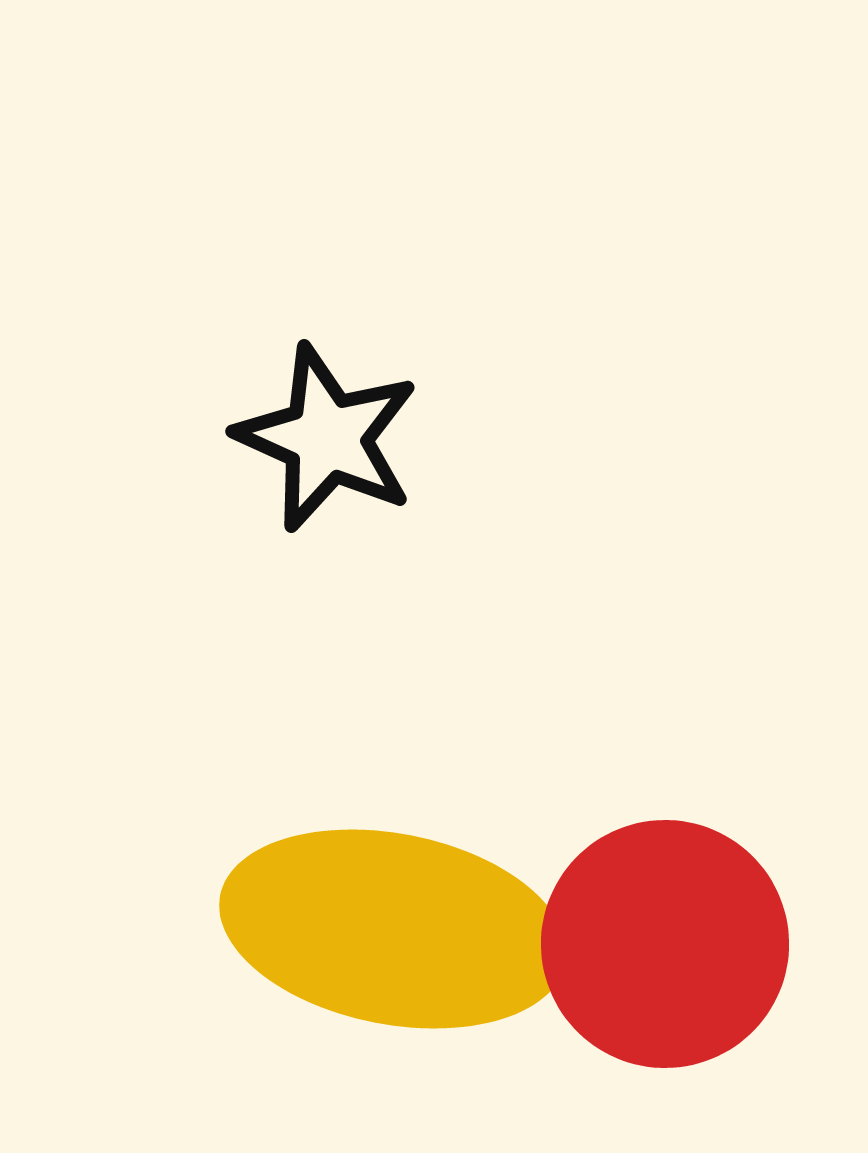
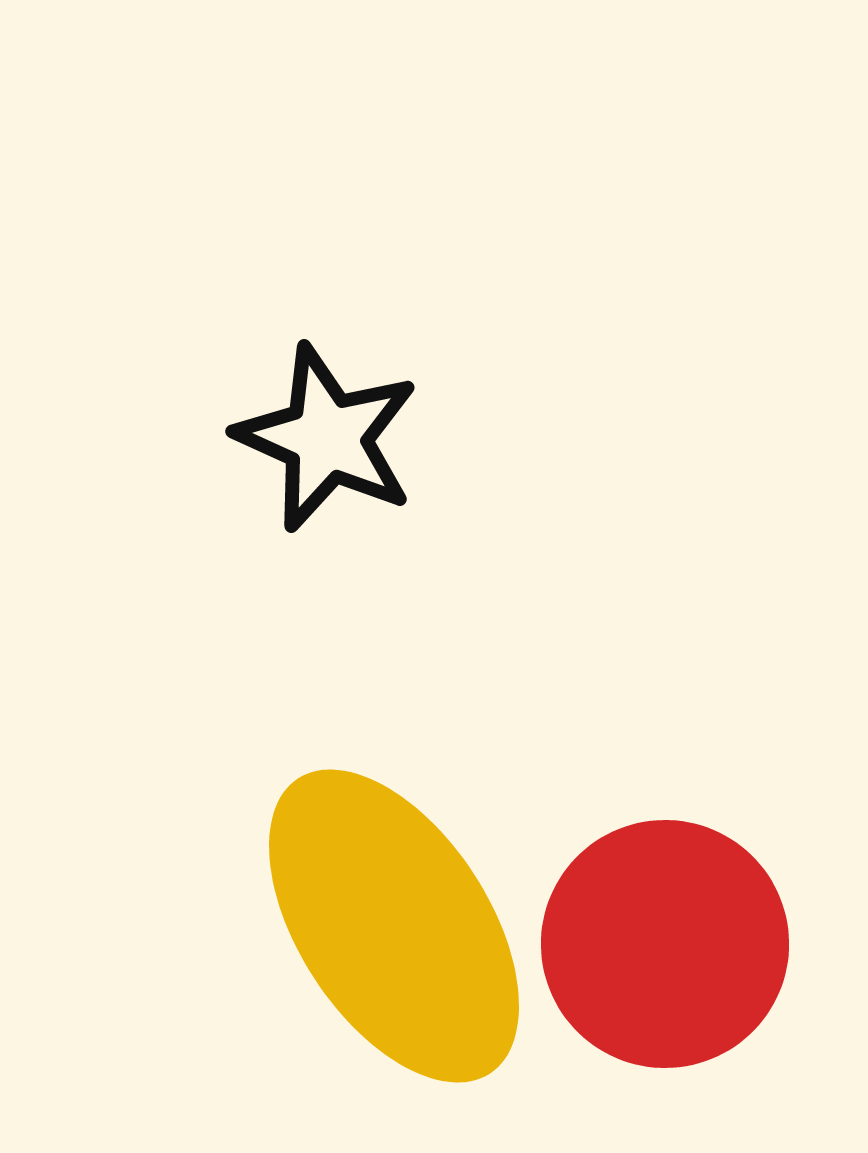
yellow ellipse: moved 1 px right, 3 px up; rotated 46 degrees clockwise
